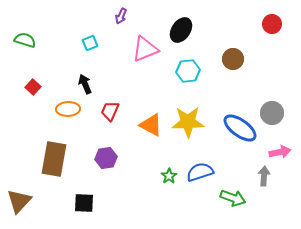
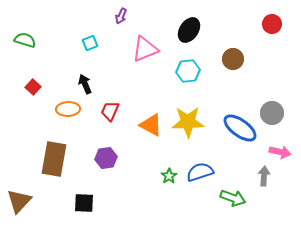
black ellipse: moved 8 px right
pink arrow: rotated 25 degrees clockwise
